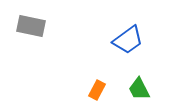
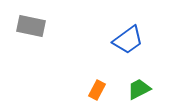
green trapezoid: rotated 90 degrees clockwise
